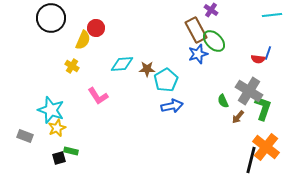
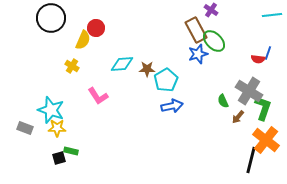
yellow star: rotated 24 degrees clockwise
gray rectangle: moved 8 px up
orange cross: moved 7 px up
